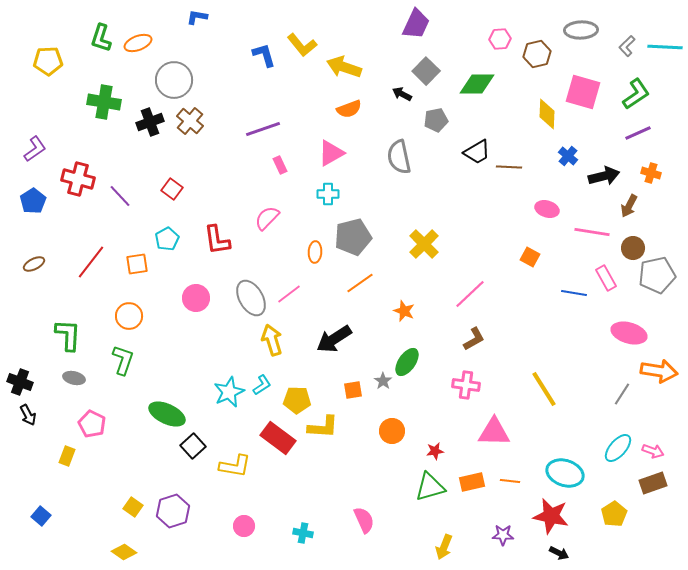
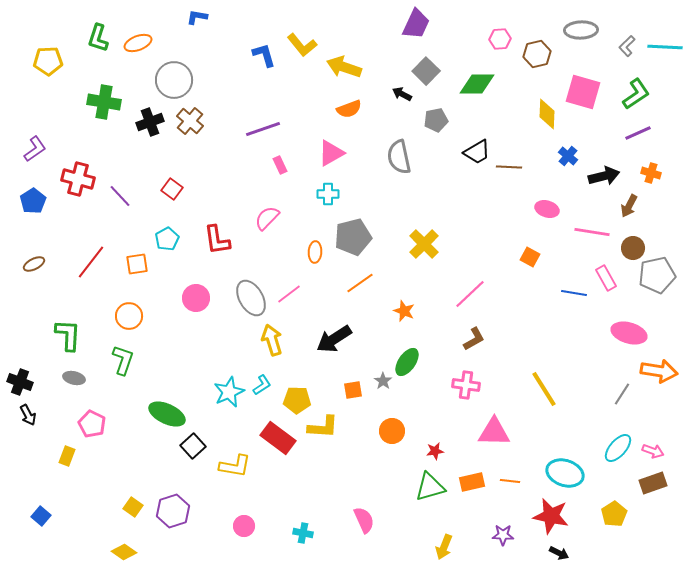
green L-shape at (101, 38): moved 3 px left
